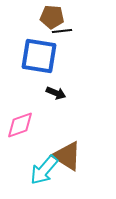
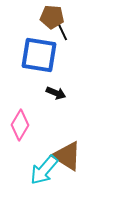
black line: rotated 72 degrees clockwise
blue square: moved 1 px up
pink diamond: rotated 40 degrees counterclockwise
